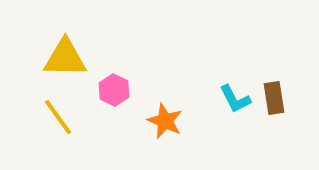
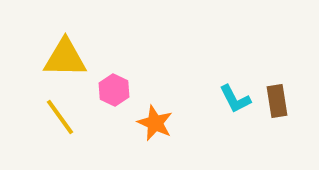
brown rectangle: moved 3 px right, 3 px down
yellow line: moved 2 px right
orange star: moved 10 px left, 2 px down
